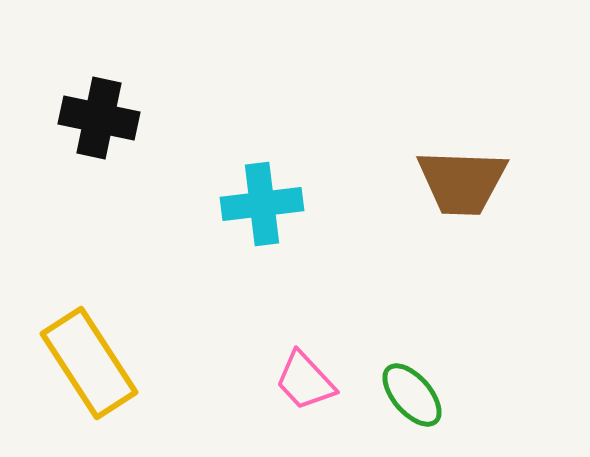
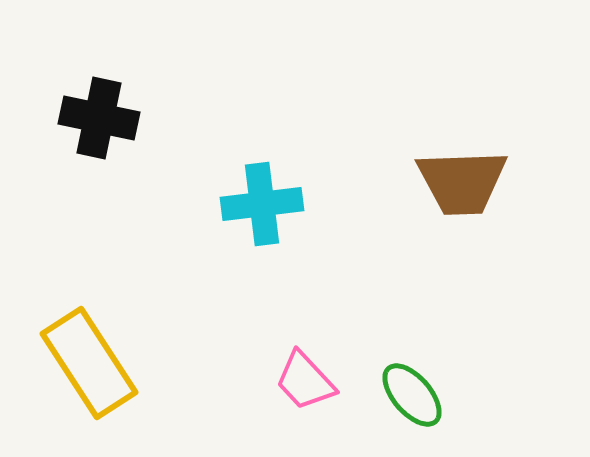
brown trapezoid: rotated 4 degrees counterclockwise
